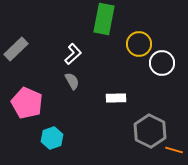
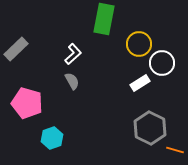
white rectangle: moved 24 px right, 15 px up; rotated 30 degrees counterclockwise
pink pentagon: rotated 8 degrees counterclockwise
gray hexagon: moved 3 px up
orange line: moved 1 px right
